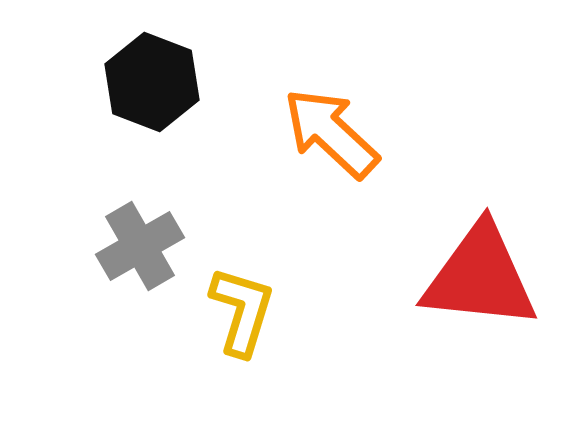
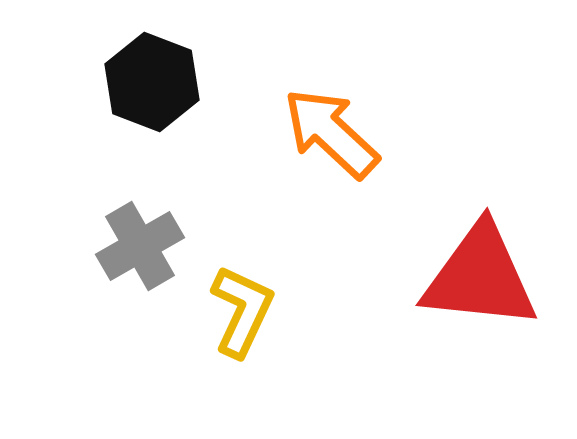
yellow L-shape: rotated 8 degrees clockwise
